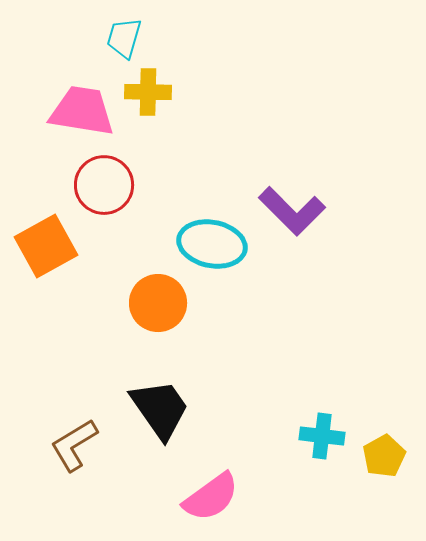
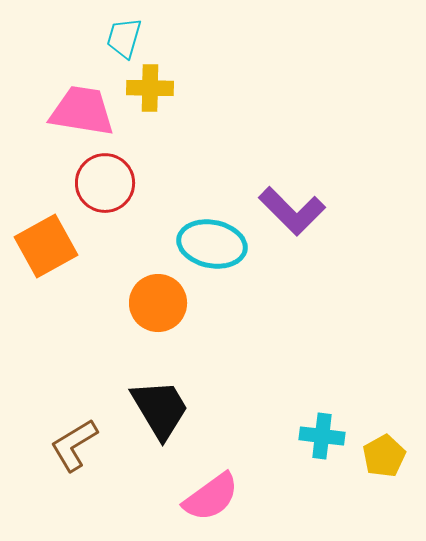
yellow cross: moved 2 px right, 4 px up
red circle: moved 1 px right, 2 px up
black trapezoid: rotated 4 degrees clockwise
